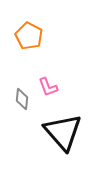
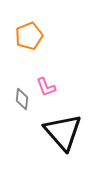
orange pentagon: rotated 24 degrees clockwise
pink L-shape: moved 2 px left
